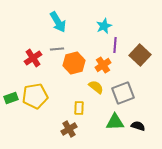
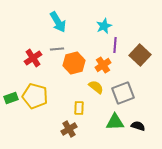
yellow pentagon: rotated 25 degrees clockwise
